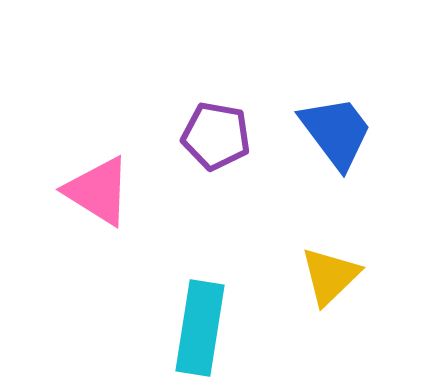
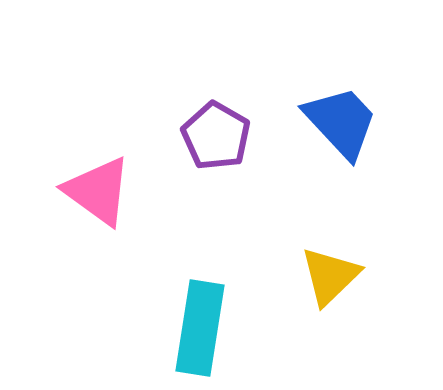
blue trapezoid: moved 5 px right, 10 px up; rotated 6 degrees counterclockwise
purple pentagon: rotated 20 degrees clockwise
pink triangle: rotated 4 degrees clockwise
